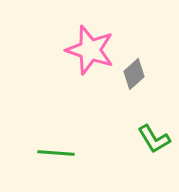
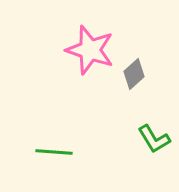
green line: moved 2 px left, 1 px up
